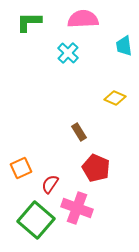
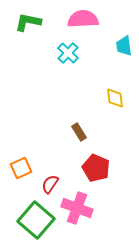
green L-shape: moved 1 px left; rotated 12 degrees clockwise
yellow diamond: rotated 60 degrees clockwise
